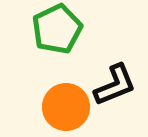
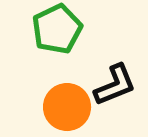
orange circle: moved 1 px right
